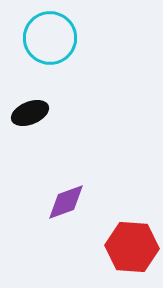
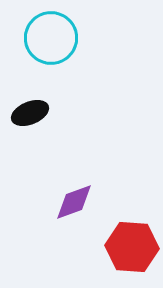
cyan circle: moved 1 px right
purple diamond: moved 8 px right
